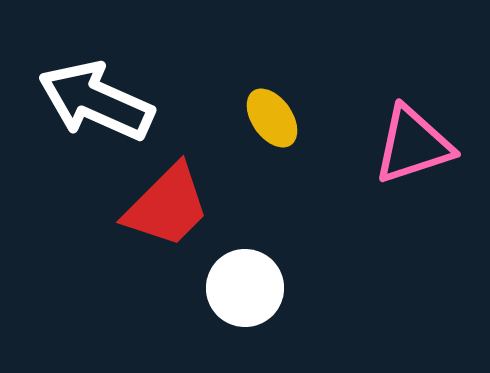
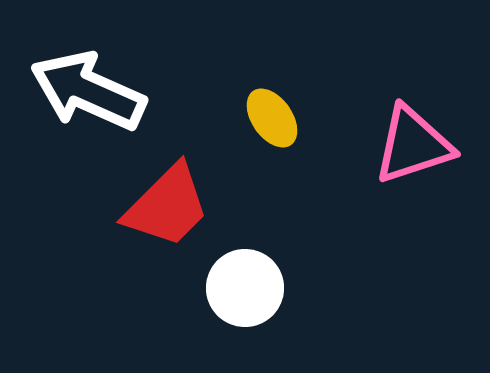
white arrow: moved 8 px left, 10 px up
